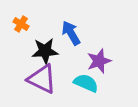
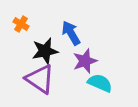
black star: rotated 8 degrees counterclockwise
purple star: moved 14 px left
purple triangle: moved 2 px left; rotated 8 degrees clockwise
cyan semicircle: moved 14 px right
